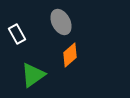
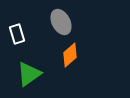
white rectangle: rotated 12 degrees clockwise
green triangle: moved 4 px left, 1 px up
